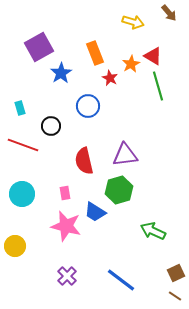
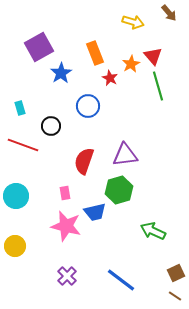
red triangle: rotated 18 degrees clockwise
red semicircle: rotated 32 degrees clockwise
cyan circle: moved 6 px left, 2 px down
blue trapezoid: rotated 45 degrees counterclockwise
